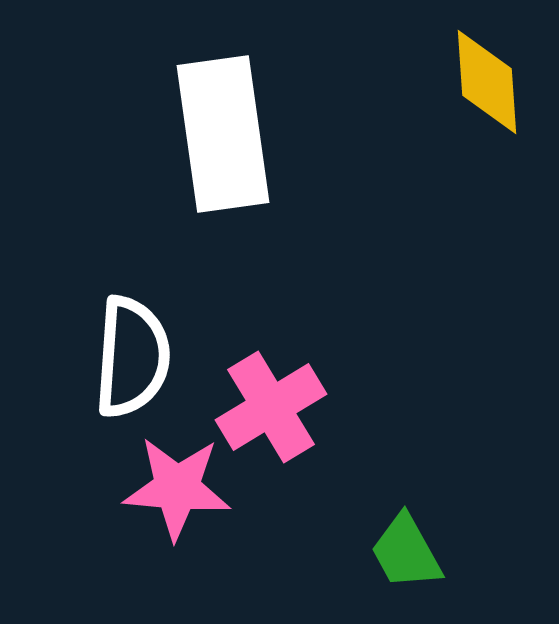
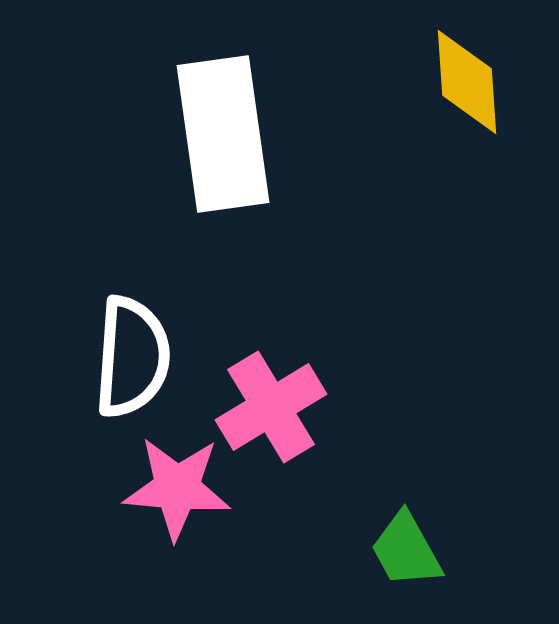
yellow diamond: moved 20 px left
green trapezoid: moved 2 px up
